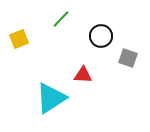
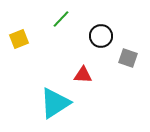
cyan triangle: moved 4 px right, 5 px down
